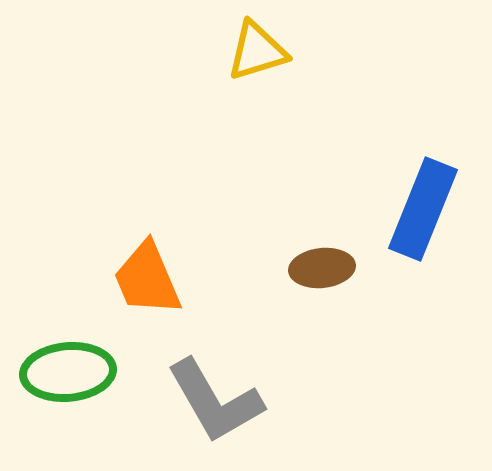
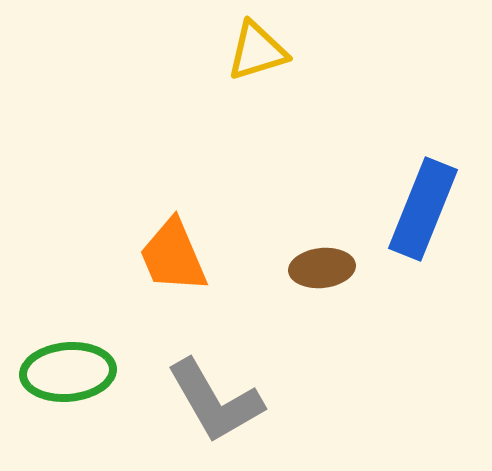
orange trapezoid: moved 26 px right, 23 px up
